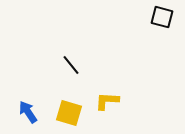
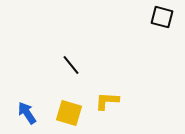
blue arrow: moved 1 px left, 1 px down
